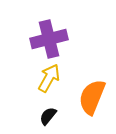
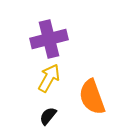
orange semicircle: rotated 42 degrees counterclockwise
